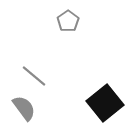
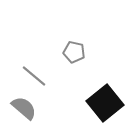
gray pentagon: moved 6 px right, 31 px down; rotated 25 degrees counterclockwise
gray semicircle: rotated 12 degrees counterclockwise
